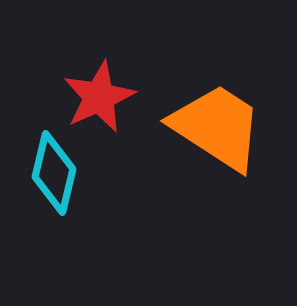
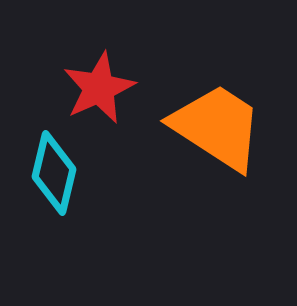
red star: moved 9 px up
